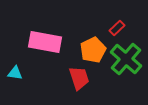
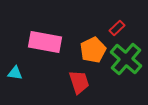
red trapezoid: moved 4 px down
